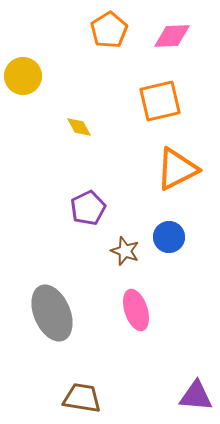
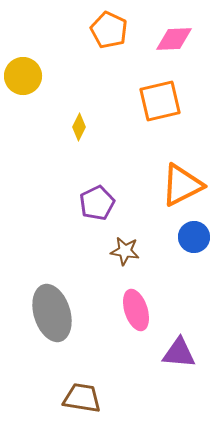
orange pentagon: rotated 15 degrees counterclockwise
pink diamond: moved 2 px right, 3 px down
yellow diamond: rotated 56 degrees clockwise
orange triangle: moved 5 px right, 16 px down
purple pentagon: moved 9 px right, 5 px up
blue circle: moved 25 px right
brown star: rotated 12 degrees counterclockwise
gray ellipse: rotated 6 degrees clockwise
purple triangle: moved 17 px left, 43 px up
